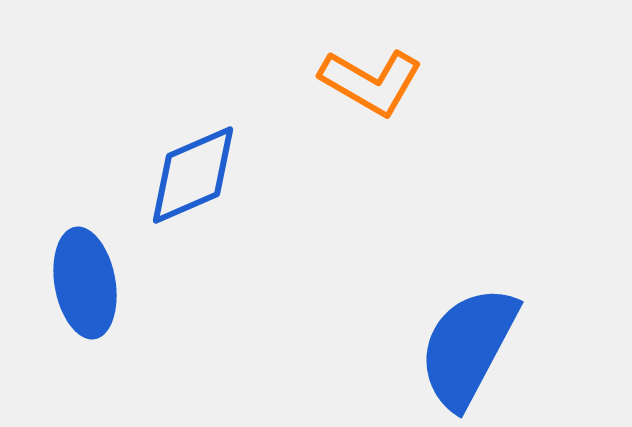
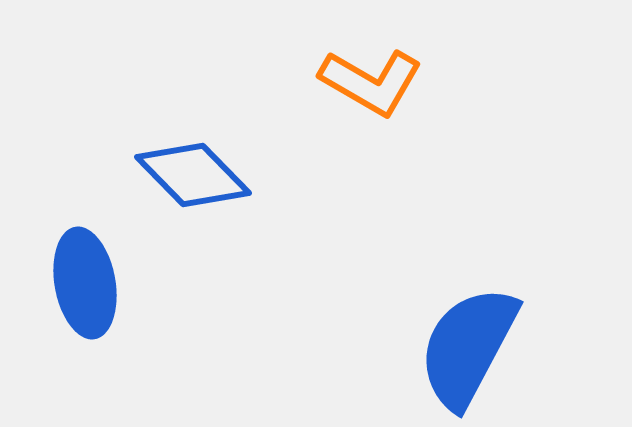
blue diamond: rotated 69 degrees clockwise
